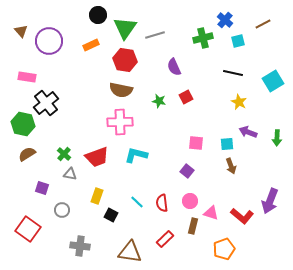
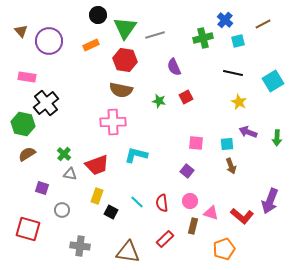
pink cross at (120, 122): moved 7 px left
red trapezoid at (97, 157): moved 8 px down
black square at (111, 215): moved 3 px up
red square at (28, 229): rotated 20 degrees counterclockwise
brown triangle at (130, 252): moved 2 px left
